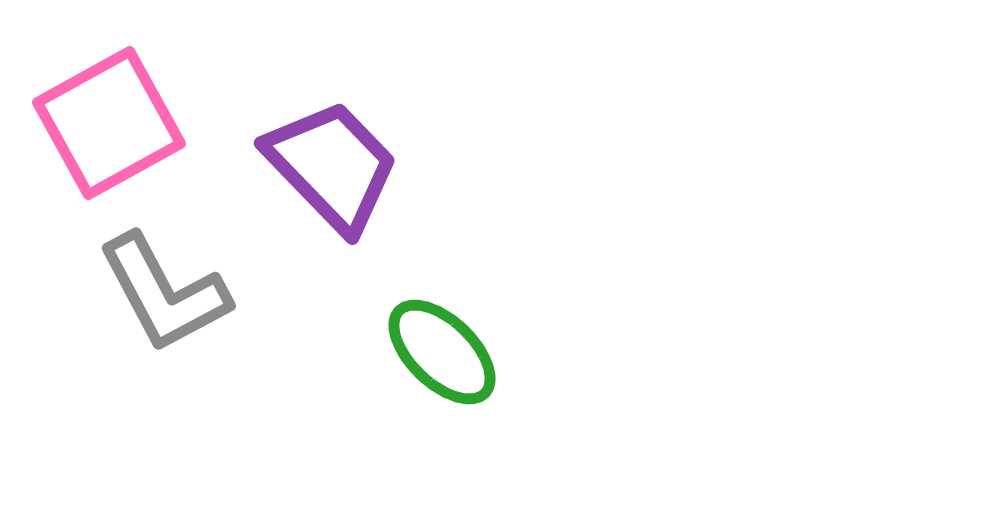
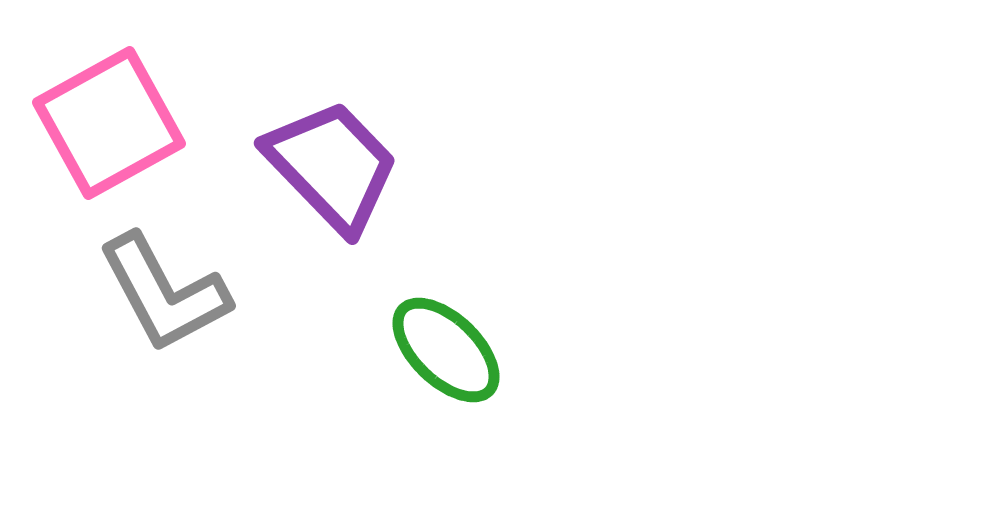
green ellipse: moved 4 px right, 2 px up
